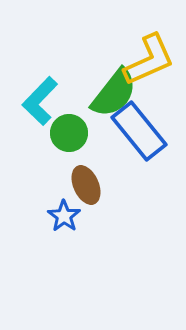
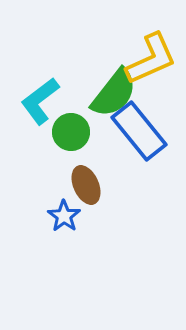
yellow L-shape: moved 2 px right, 1 px up
cyan L-shape: rotated 9 degrees clockwise
green circle: moved 2 px right, 1 px up
